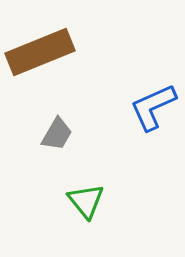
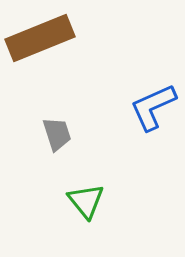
brown rectangle: moved 14 px up
gray trapezoid: rotated 48 degrees counterclockwise
